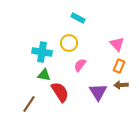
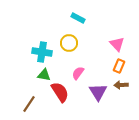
pink semicircle: moved 2 px left, 8 px down
